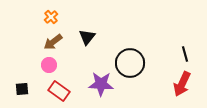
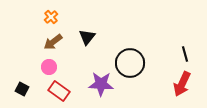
pink circle: moved 2 px down
black square: rotated 32 degrees clockwise
